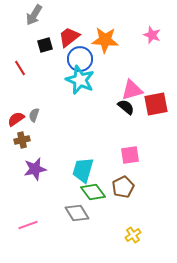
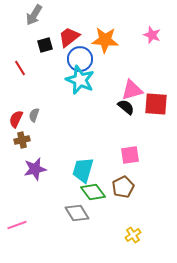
red square: rotated 15 degrees clockwise
red semicircle: rotated 30 degrees counterclockwise
pink line: moved 11 px left
